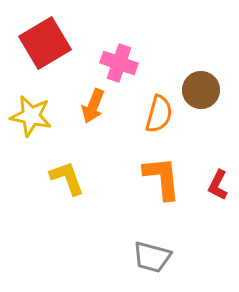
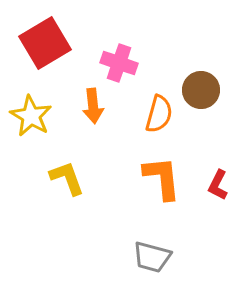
orange arrow: rotated 28 degrees counterclockwise
yellow star: rotated 18 degrees clockwise
